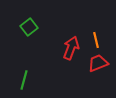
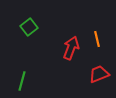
orange line: moved 1 px right, 1 px up
red trapezoid: moved 1 px right, 11 px down
green line: moved 2 px left, 1 px down
